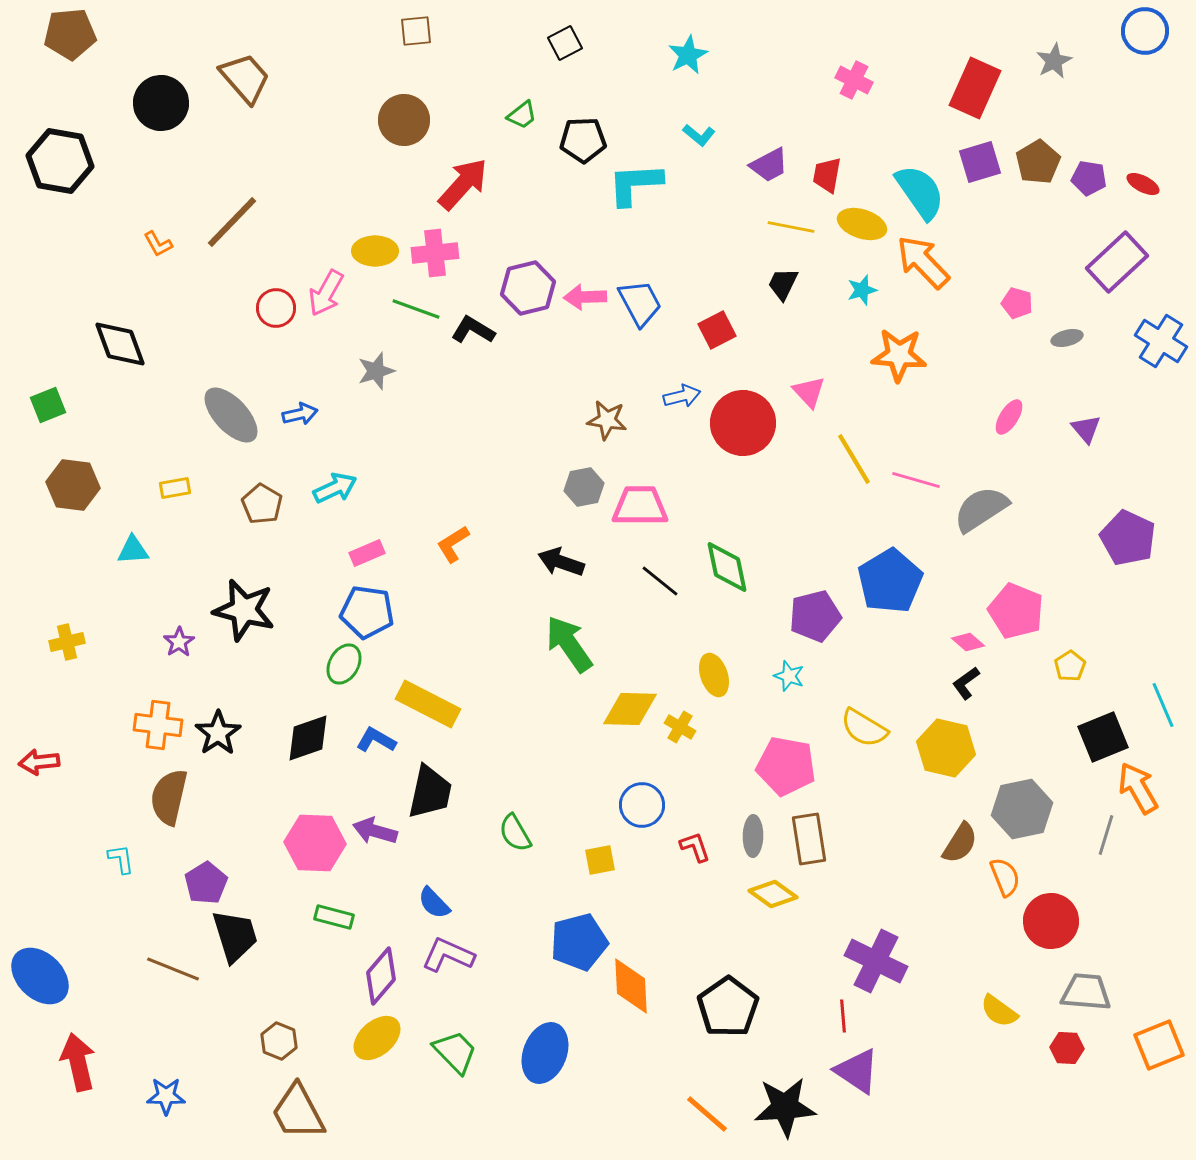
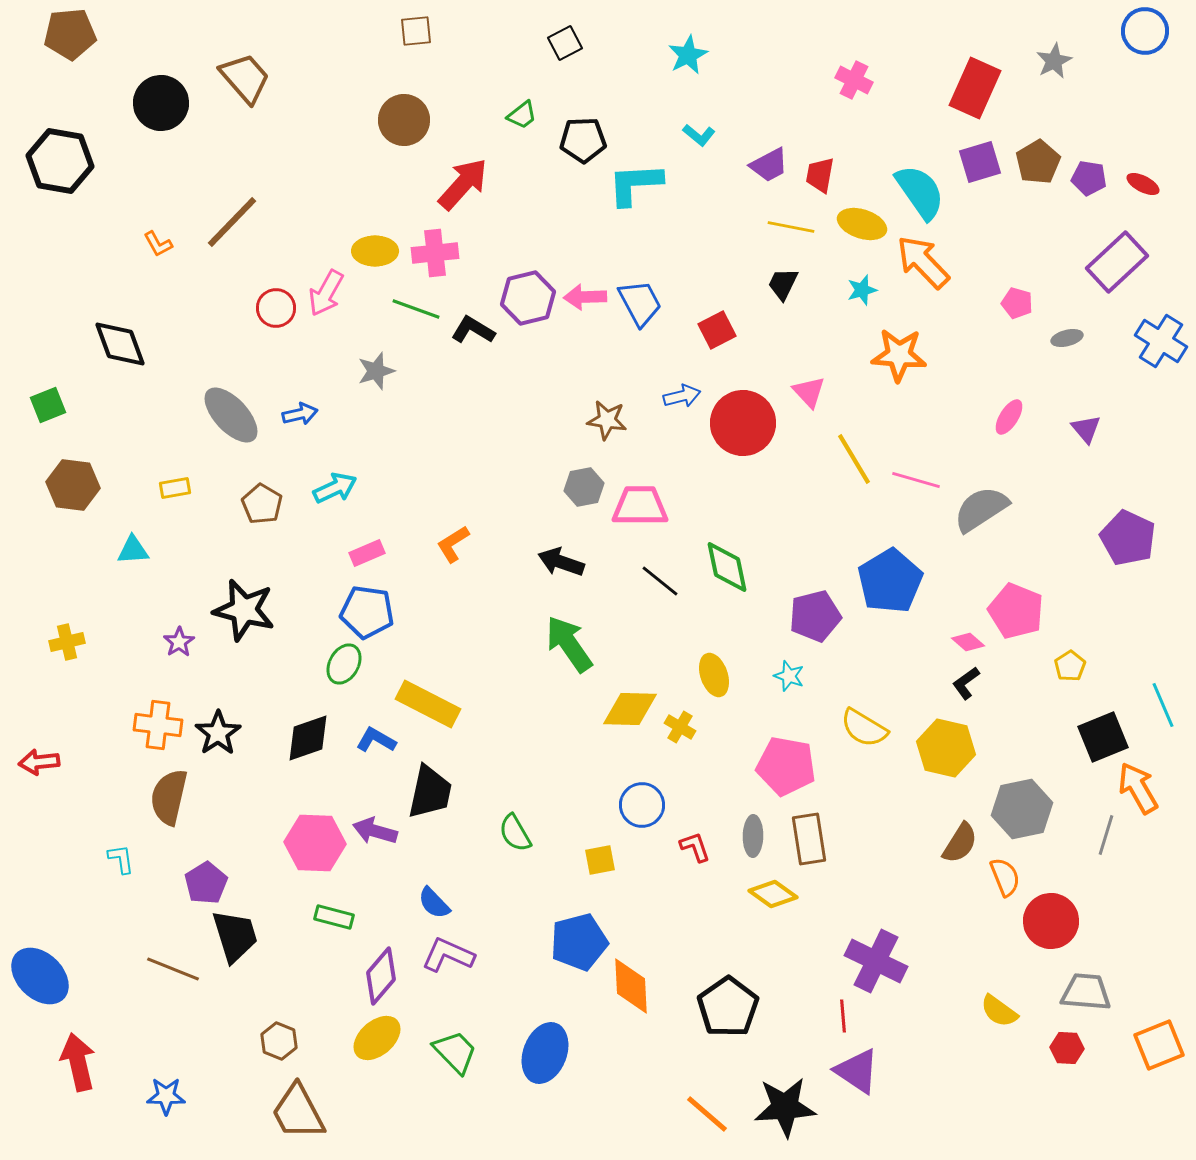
red trapezoid at (827, 175): moved 7 px left
purple hexagon at (528, 288): moved 10 px down
